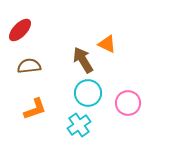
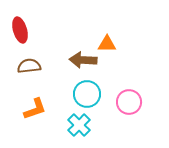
red ellipse: rotated 60 degrees counterclockwise
orange triangle: rotated 24 degrees counterclockwise
brown arrow: rotated 56 degrees counterclockwise
cyan circle: moved 1 px left, 1 px down
pink circle: moved 1 px right, 1 px up
cyan cross: rotated 10 degrees counterclockwise
